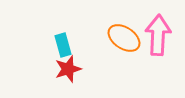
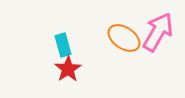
pink arrow: moved 3 px up; rotated 27 degrees clockwise
red star: rotated 16 degrees counterclockwise
